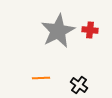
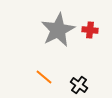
gray star: moved 1 px up
orange line: moved 3 px right, 1 px up; rotated 42 degrees clockwise
